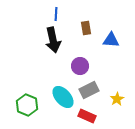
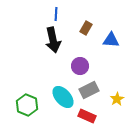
brown rectangle: rotated 40 degrees clockwise
